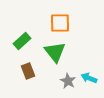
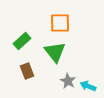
brown rectangle: moved 1 px left
cyan arrow: moved 1 px left, 8 px down
